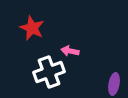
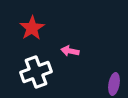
red star: rotated 15 degrees clockwise
white cross: moved 13 px left
